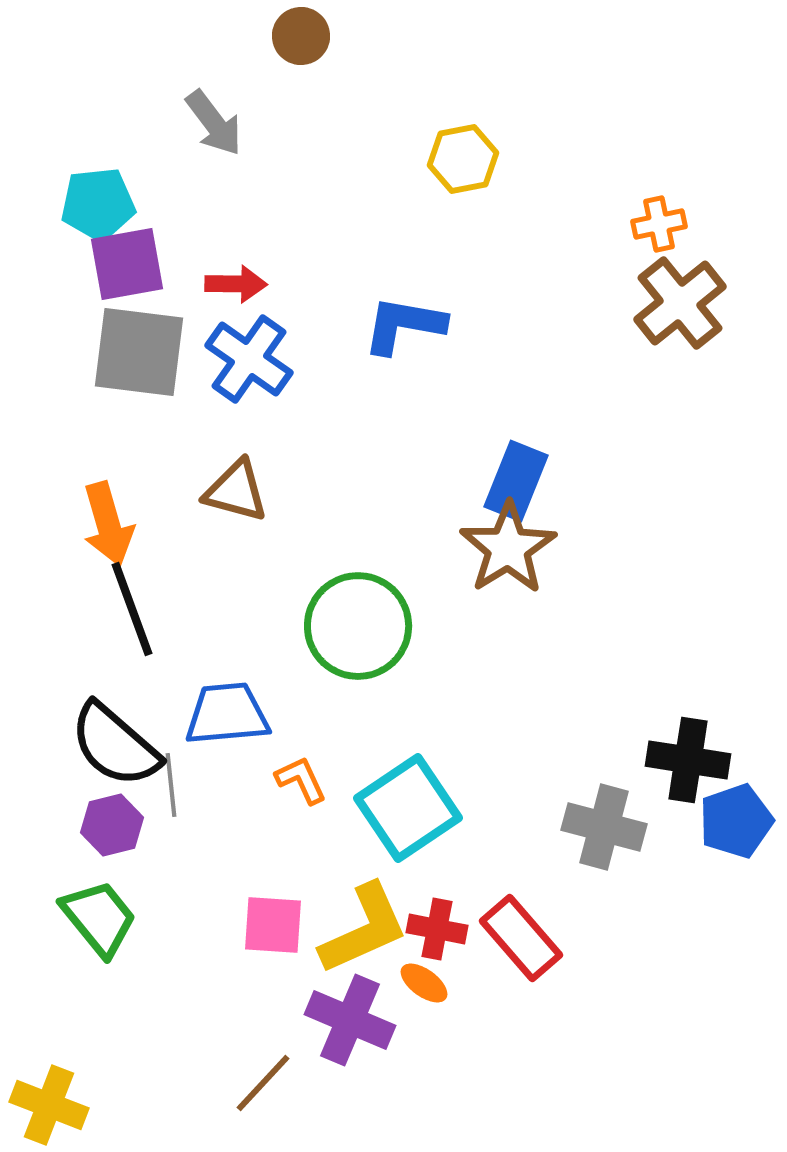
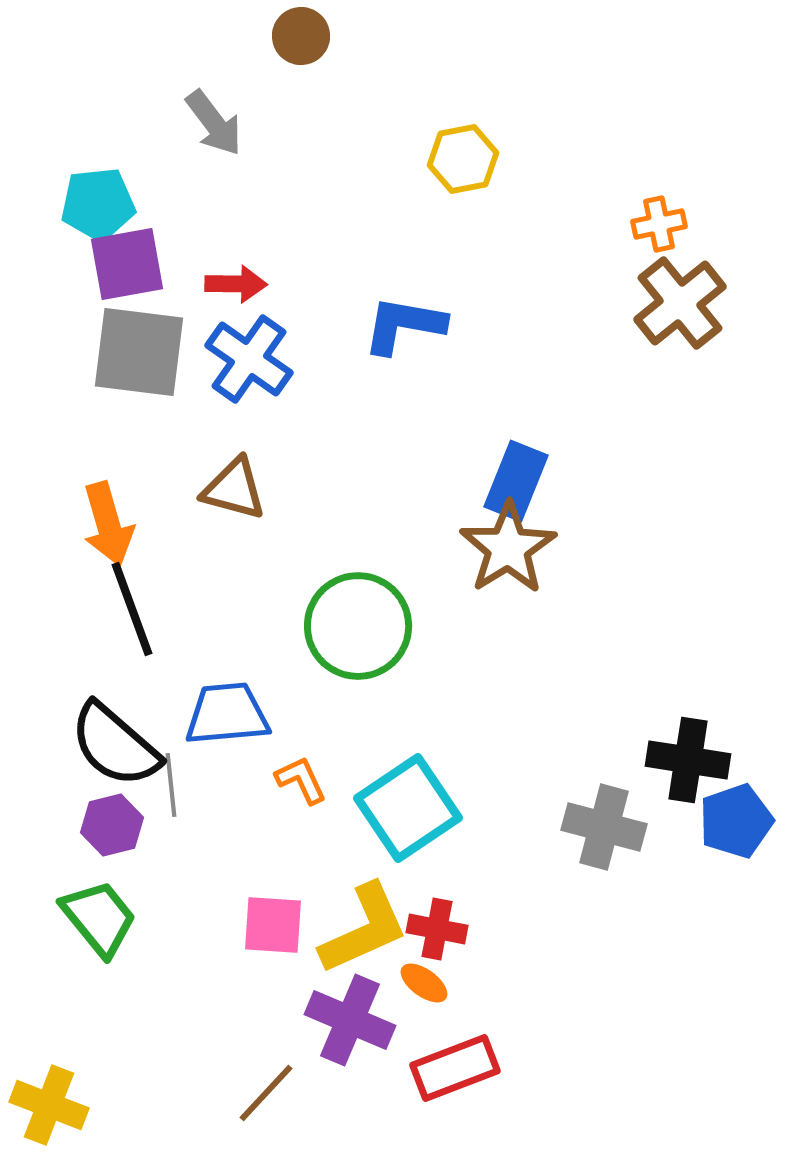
brown triangle: moved 2 px left, 2 px up
red rectangle: moved 66 px left, 130 px down; rotated 70 degrees counterclockwise
brown line: moved 3 px right, 10 px down
